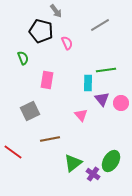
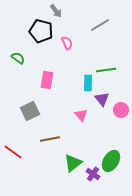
green semicircle: moved 5 px left; rotated 32 degrees counterclockwise
pink circle: moved 7 px down
